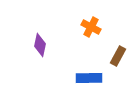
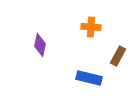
orange cross: rotated 24 degrees counterclockwise
blue rectangle: rotated 15 degrees clockwise
